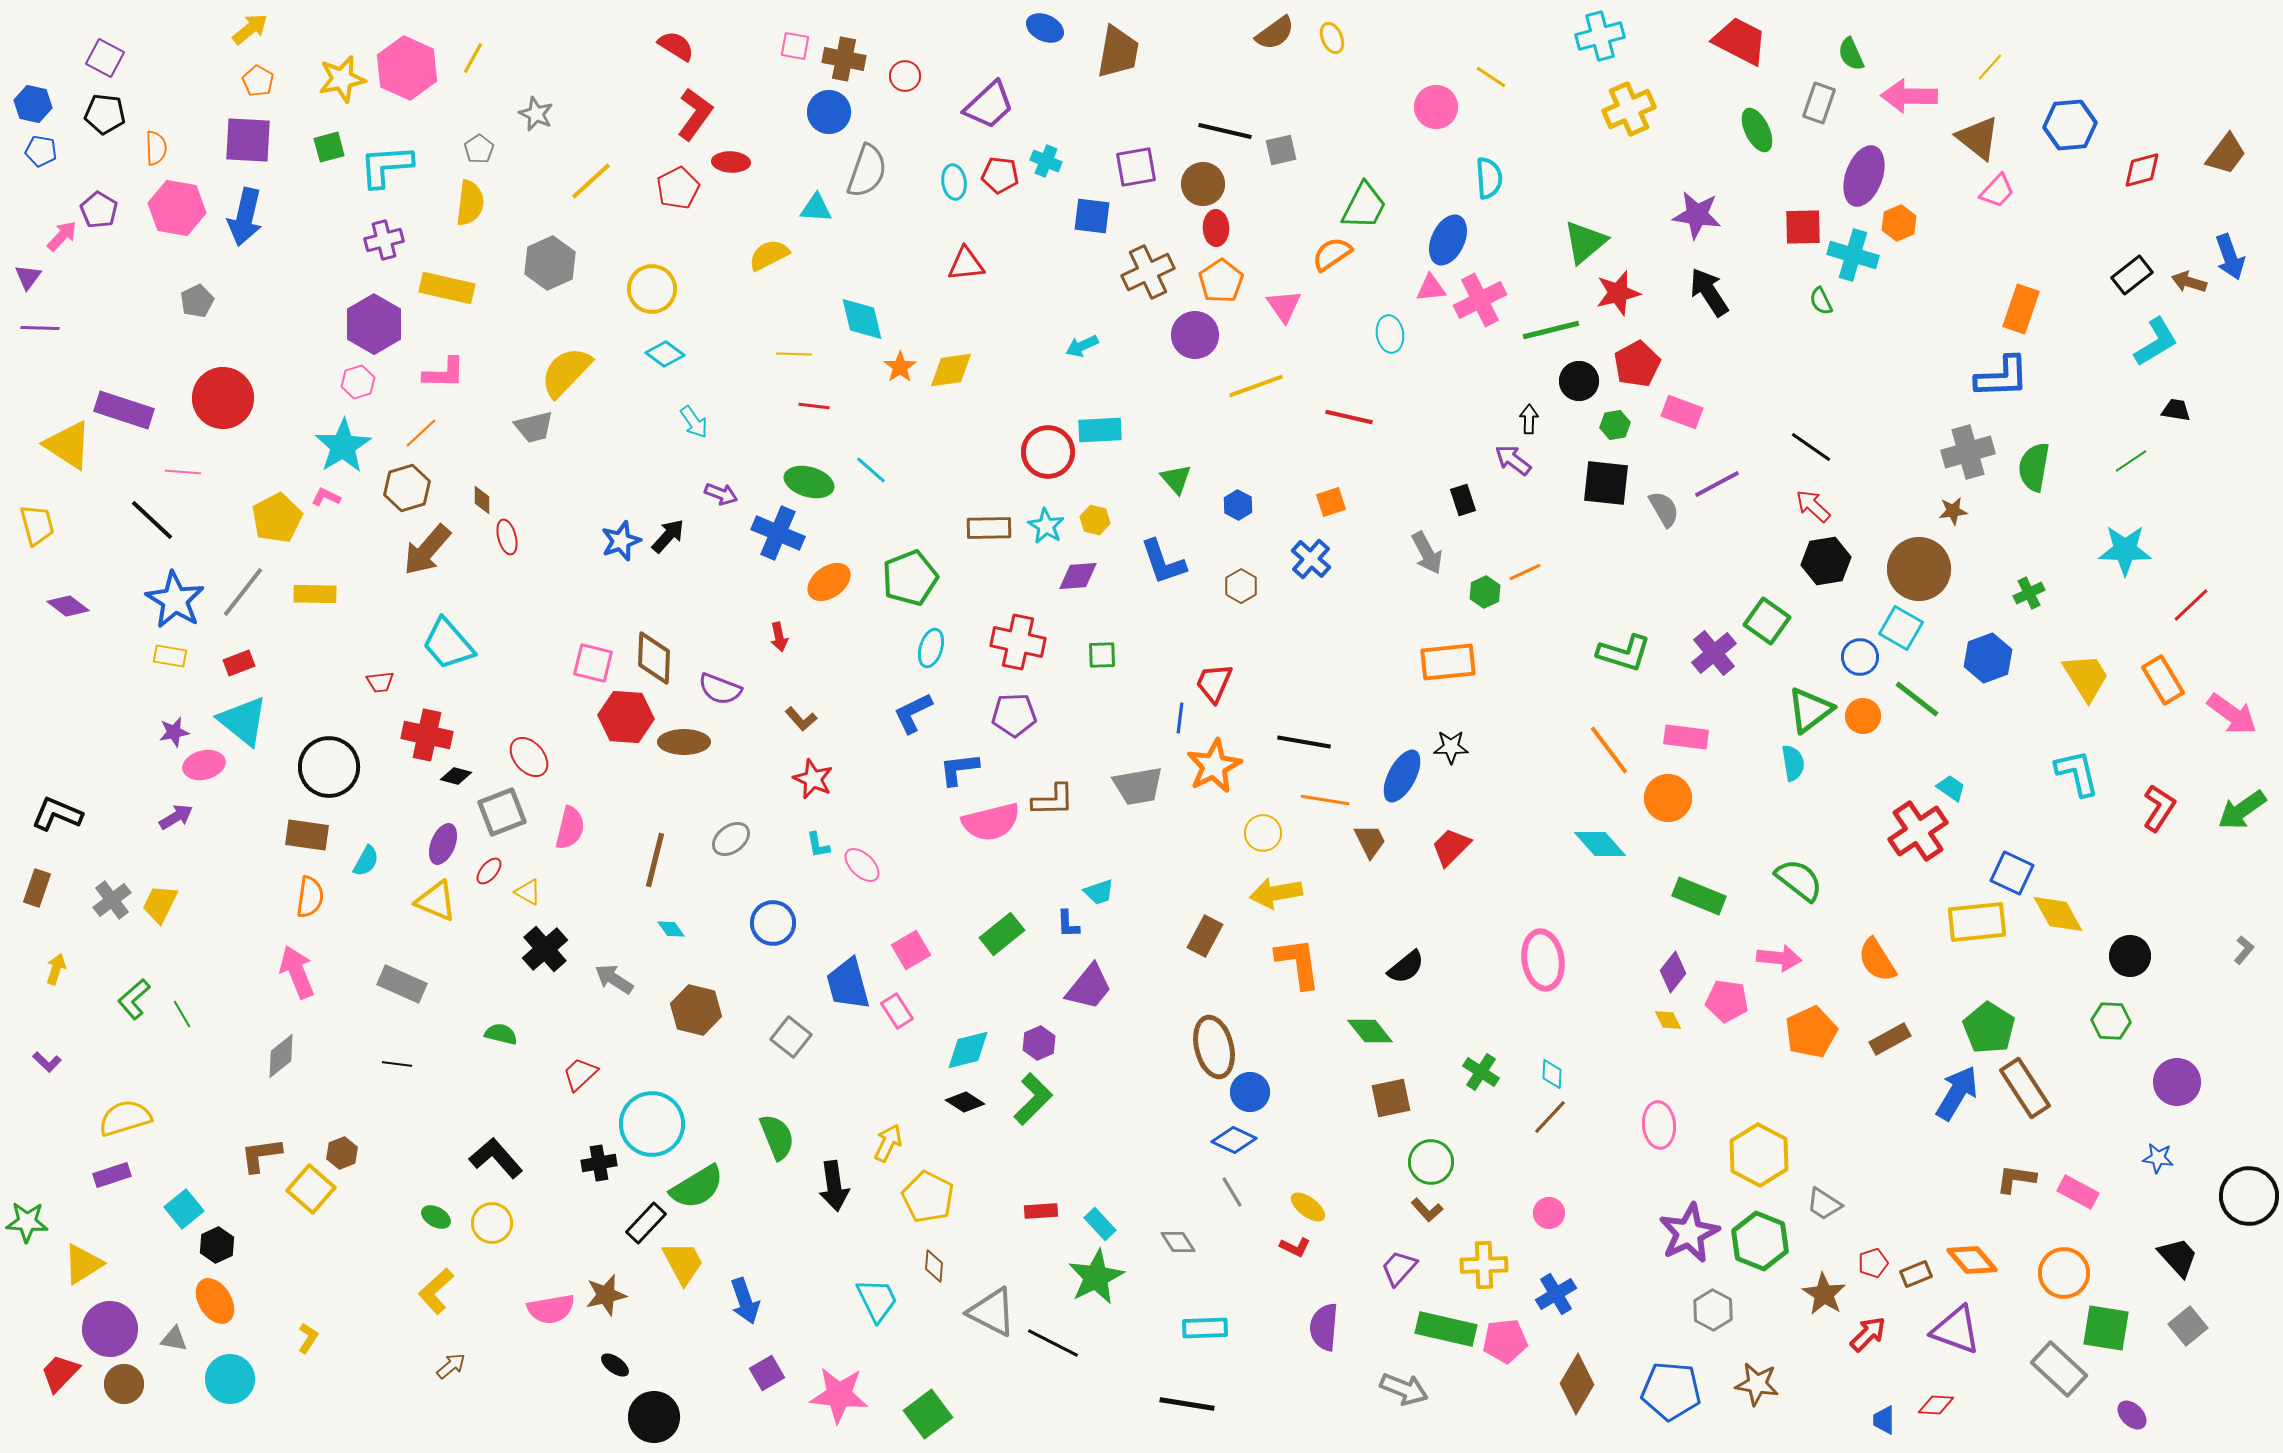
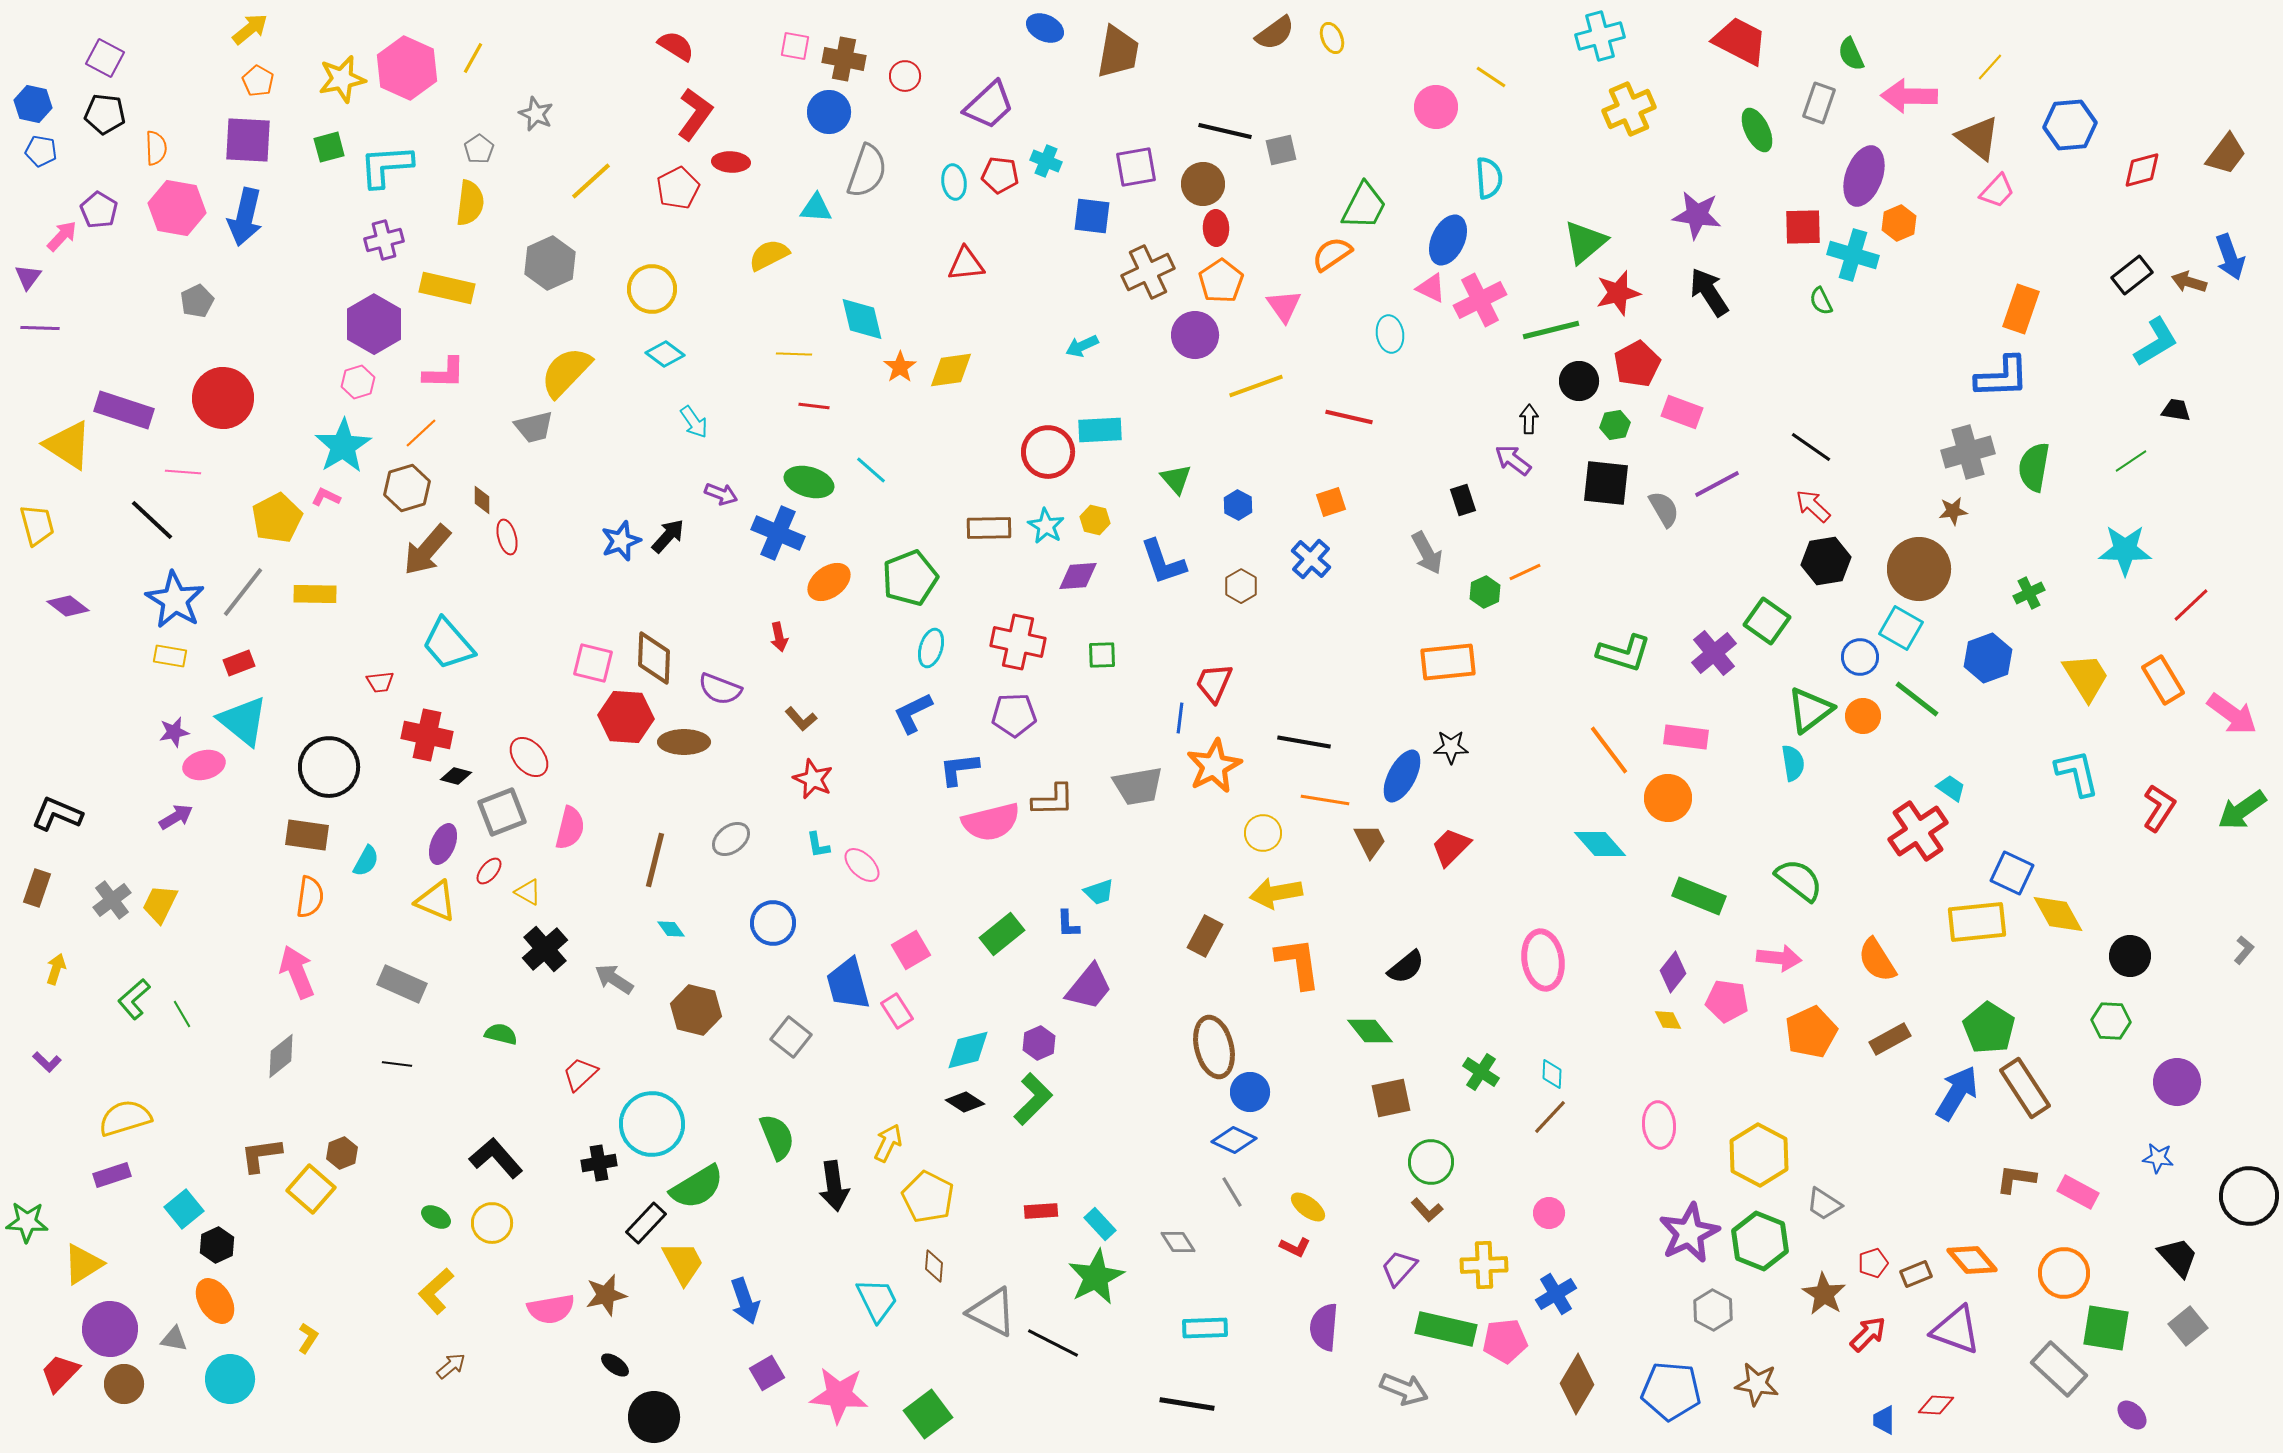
pink triangle at (1431, 288): rotated 32 degrees clockwise
